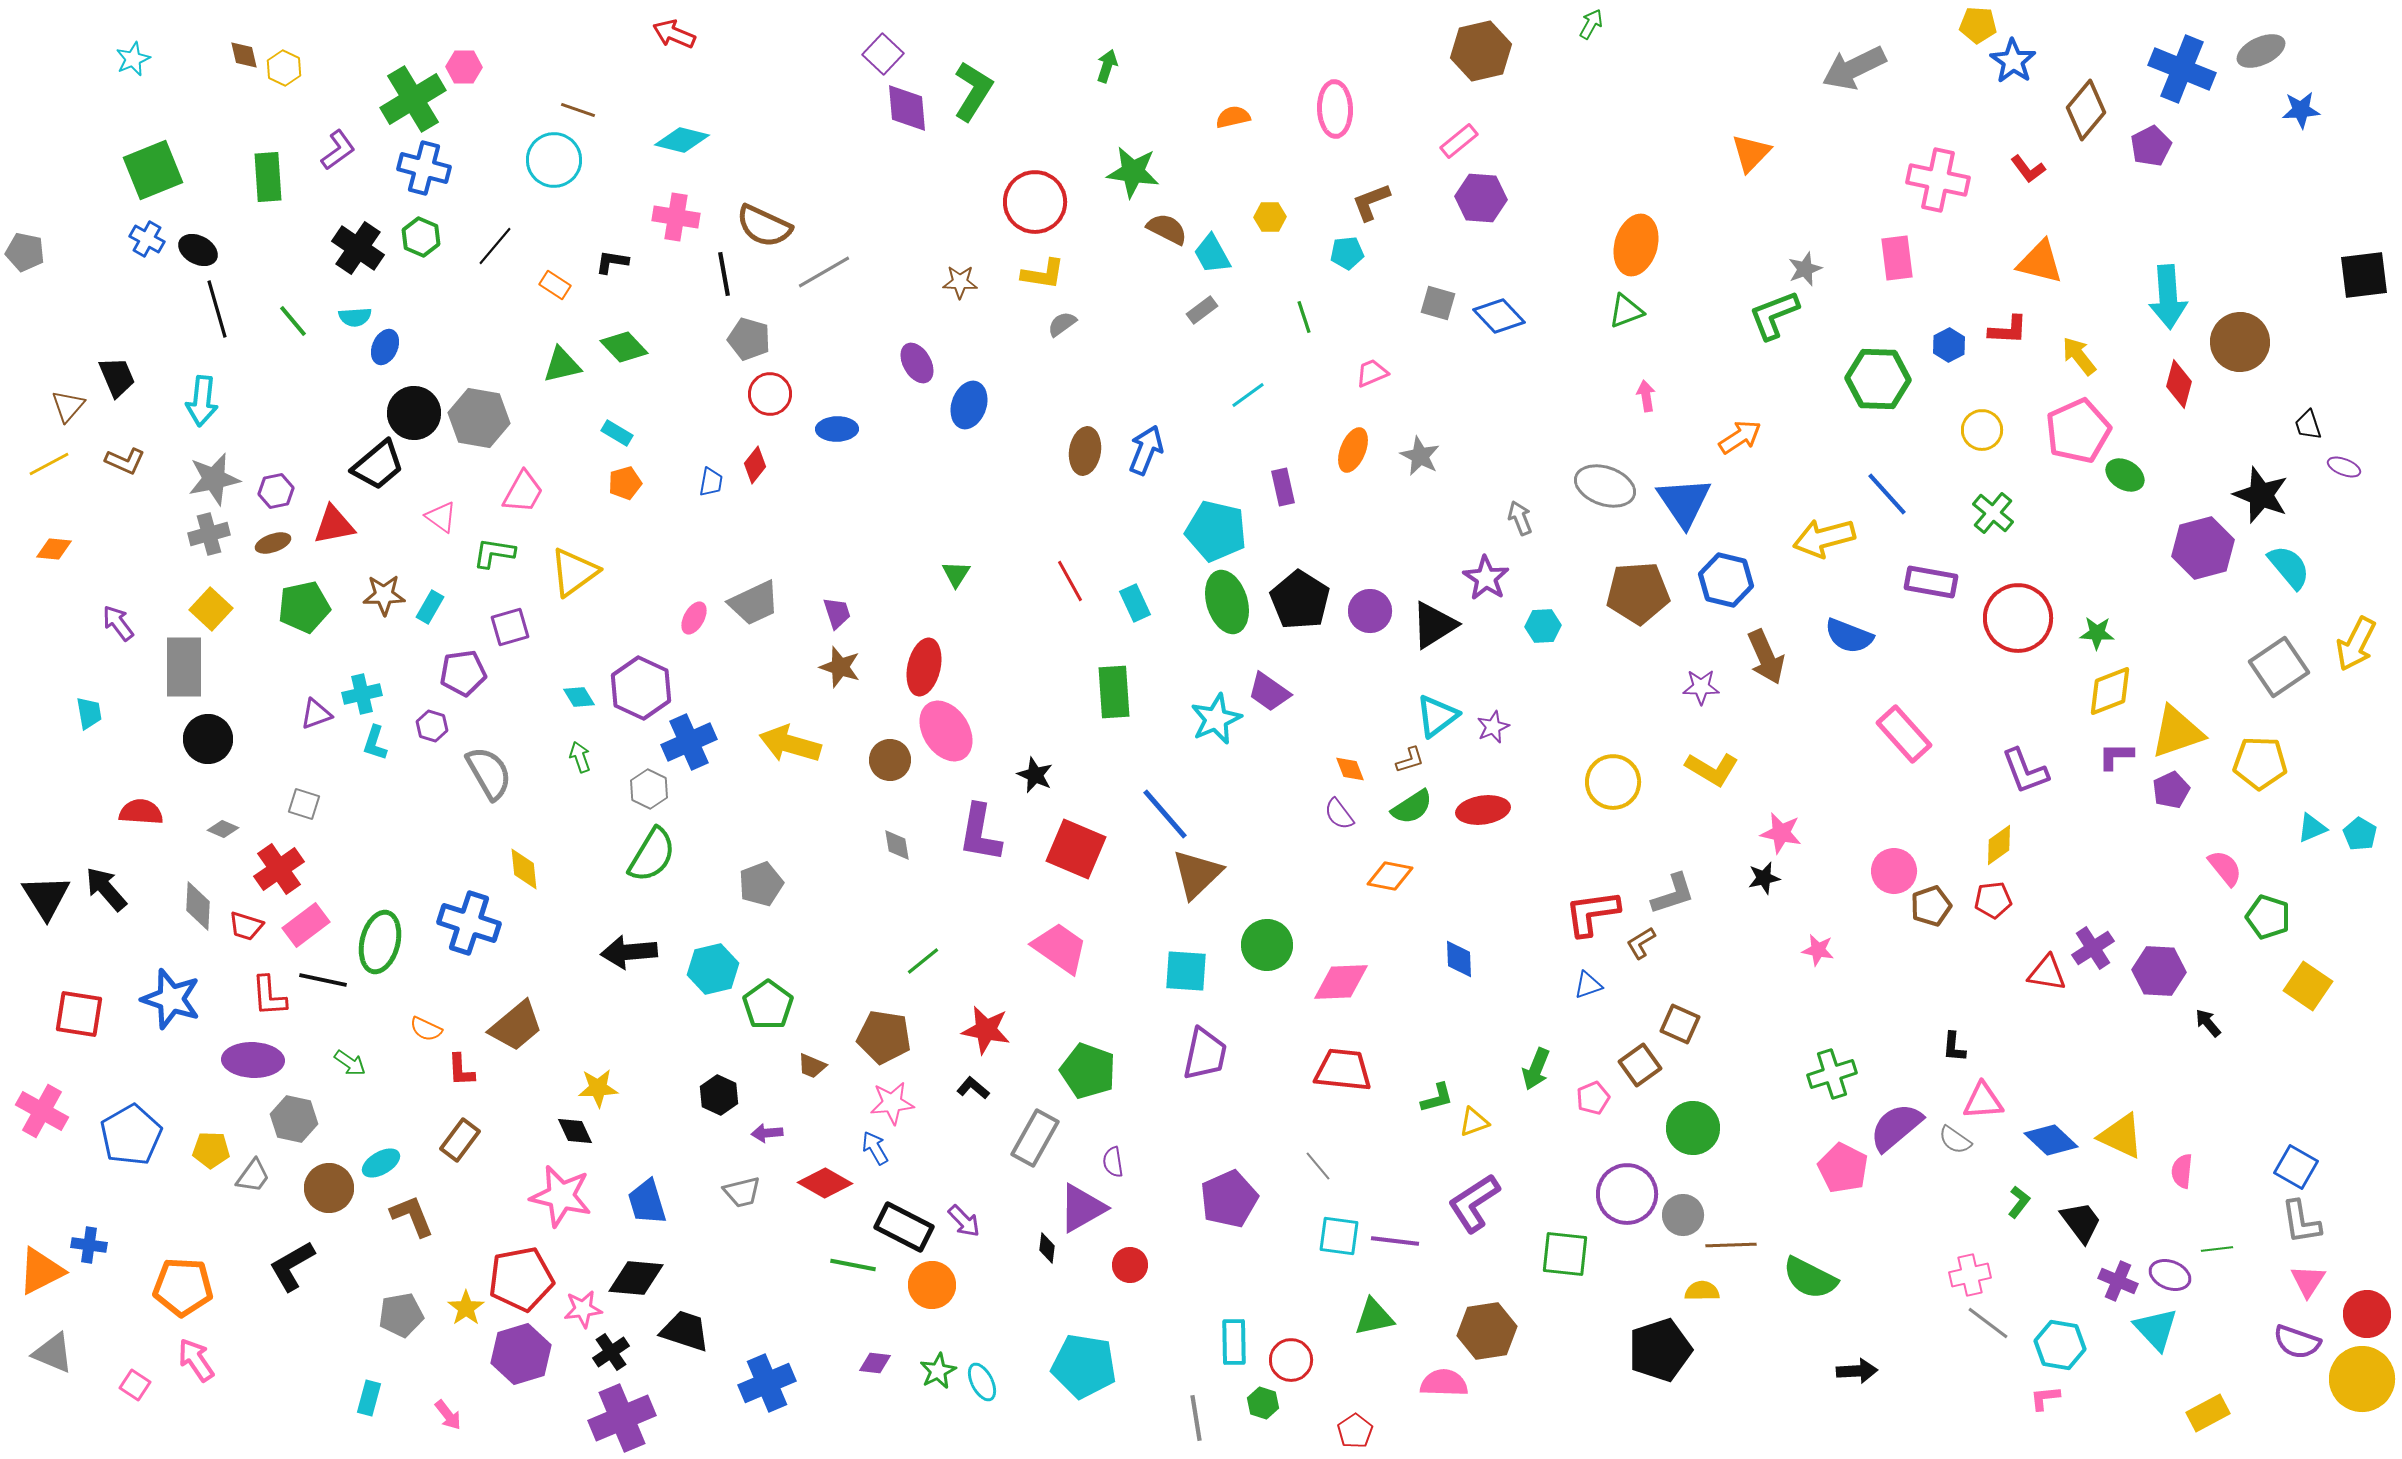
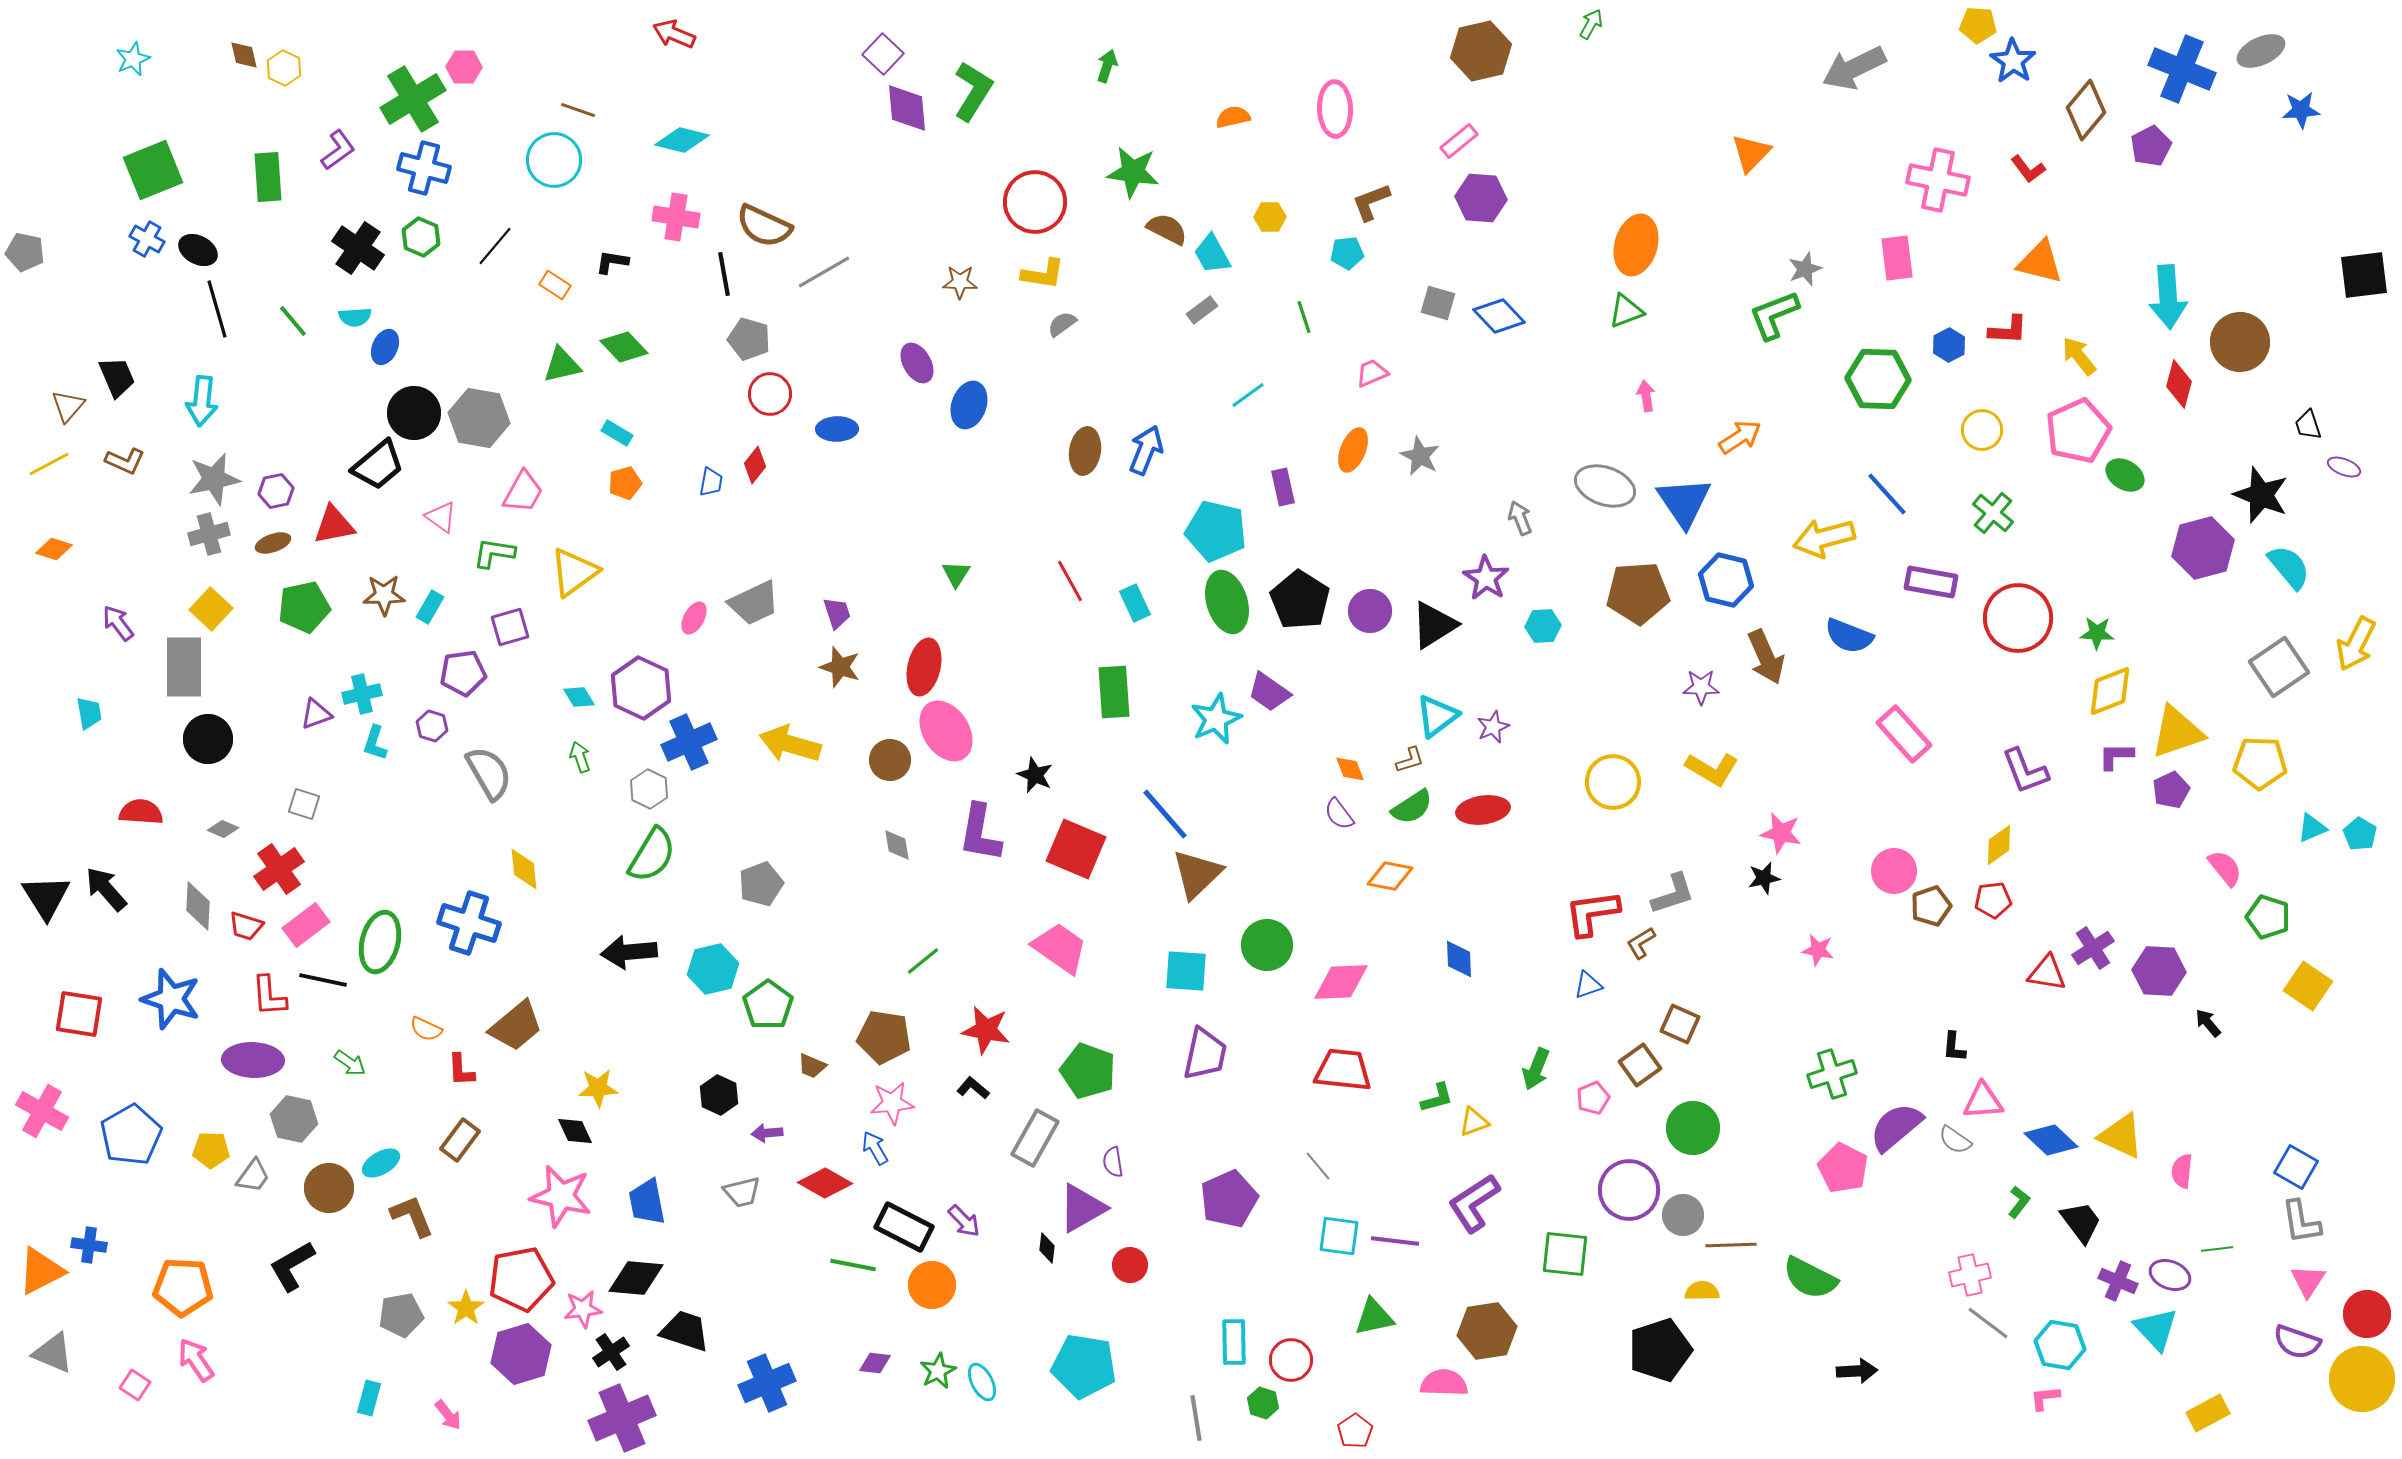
orange diamond at (54, 549): rotated 12 degrees clockwise
purple circle at (1627, 1194): moved 2 px right, 4 px up
blue trapezoid at (647, 1202): rotated 6 degrees clockwise
